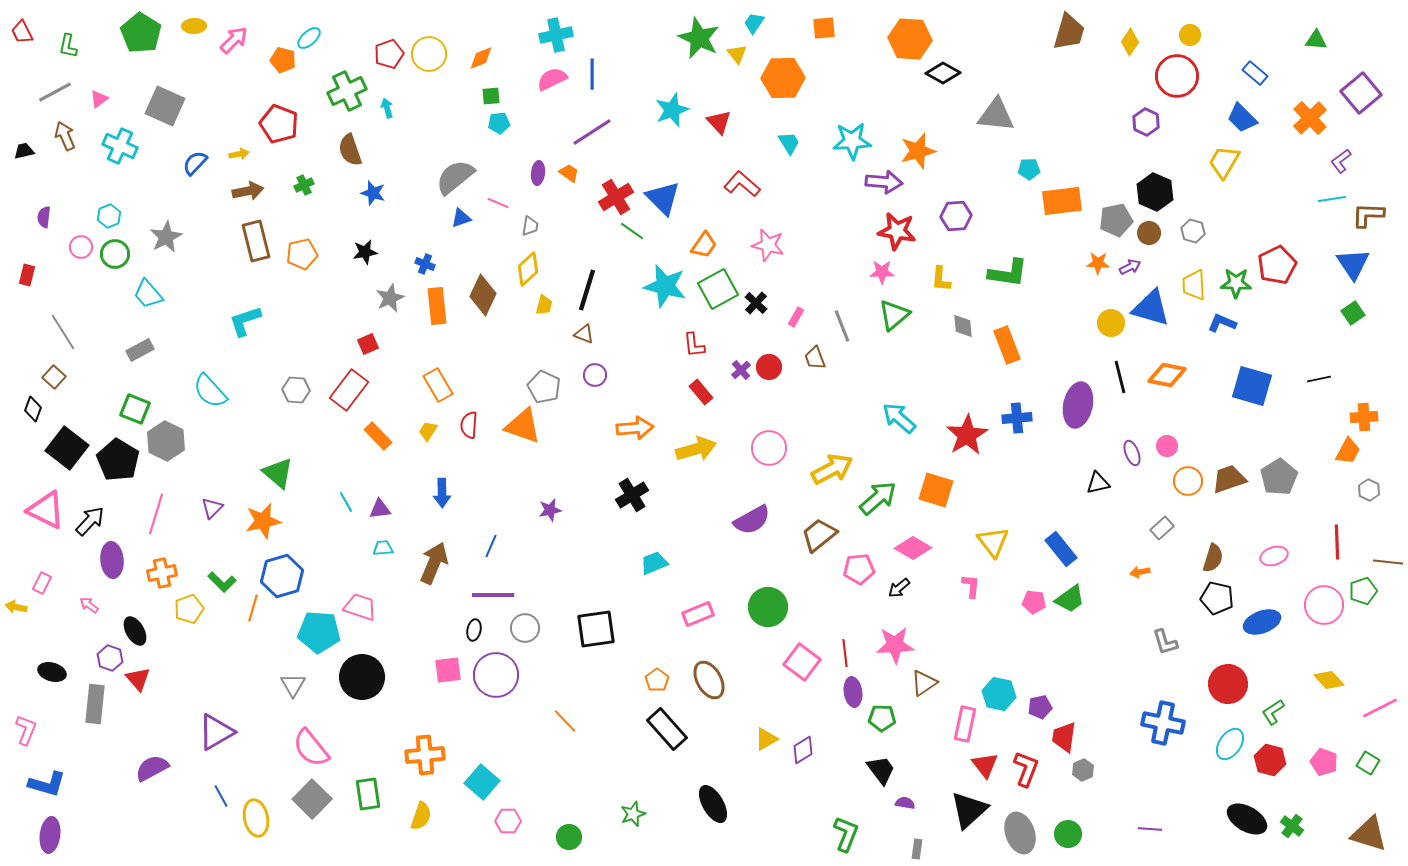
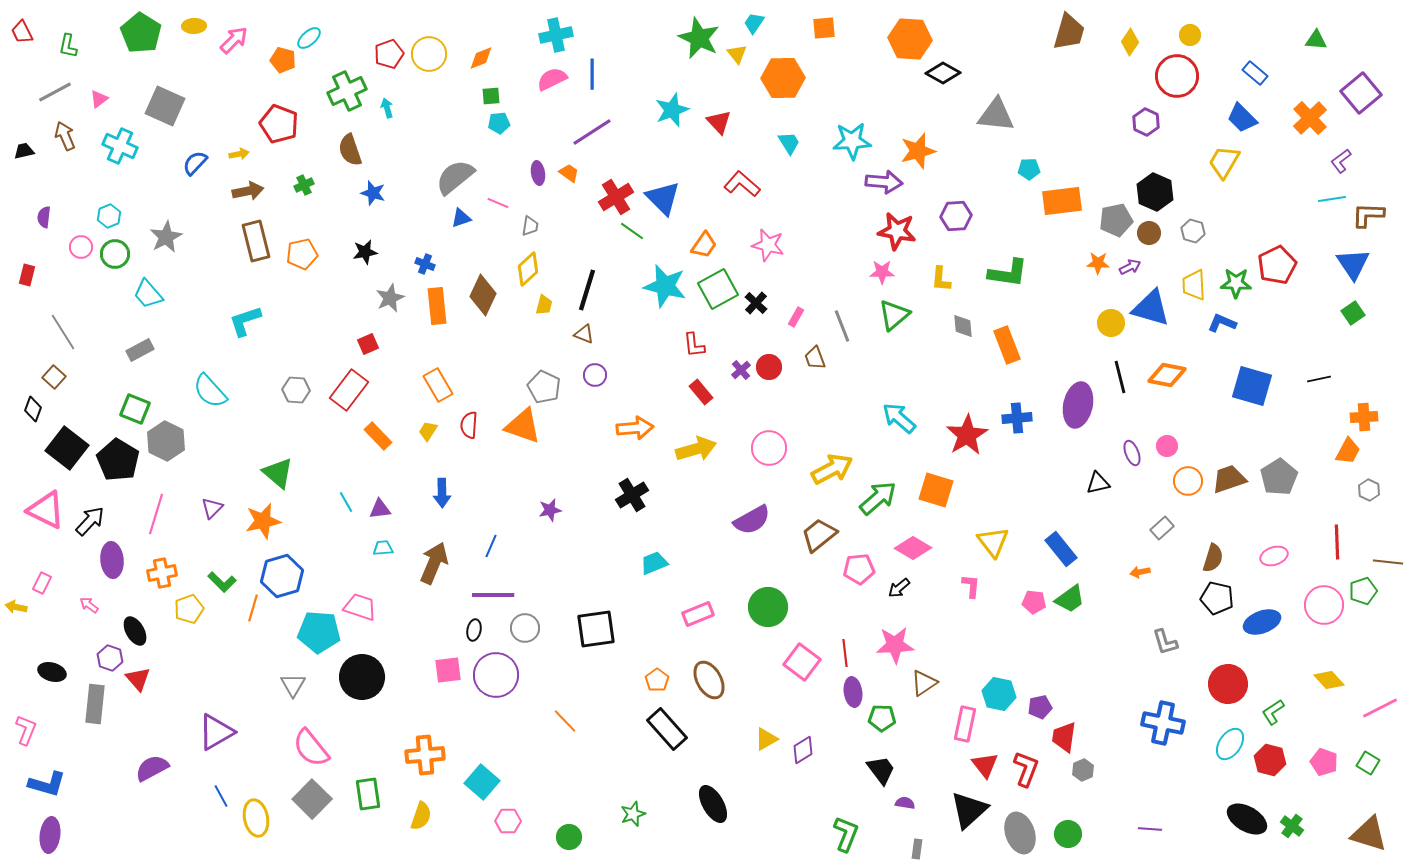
purple ellipse at (538, 173): rotated 15 degrees counterclockwise
